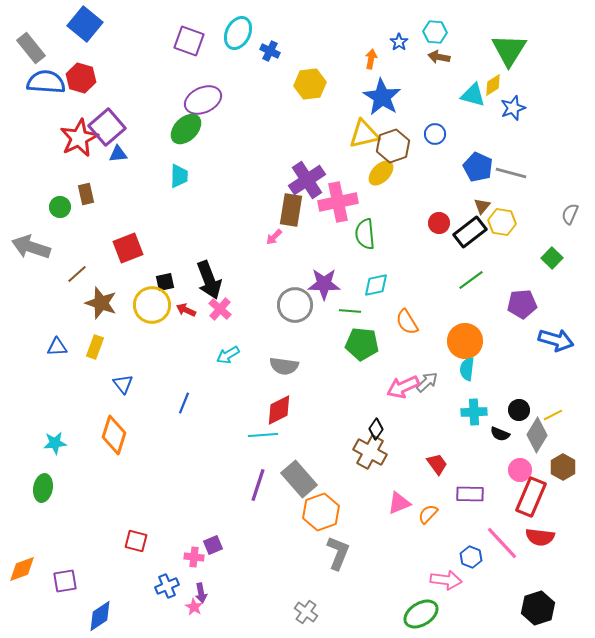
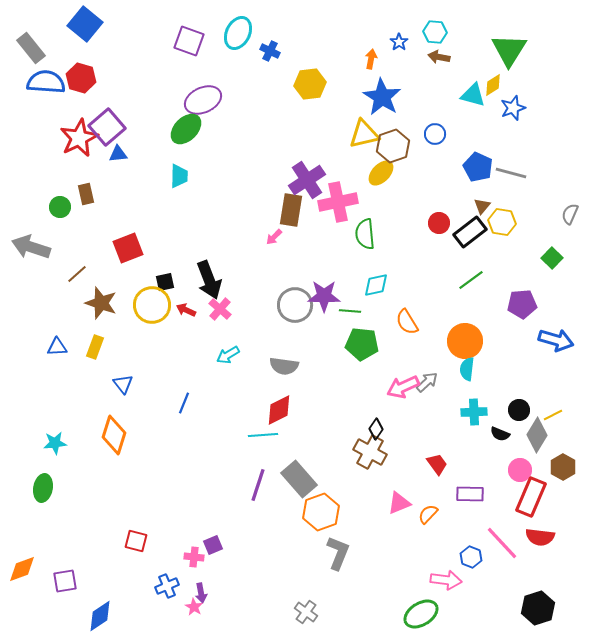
purple star at (324, 284): moved 12 px down
